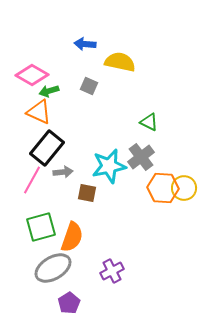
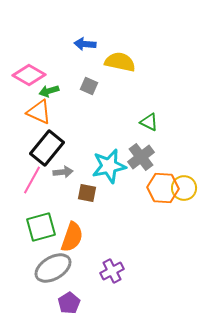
pink diamond: moved 3 px left
